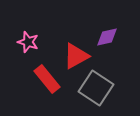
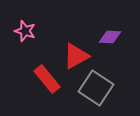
purple diamond: moved 3 px right; rotated 15 degrees clockwise
pink star: moved 3 px left, 11 px up
